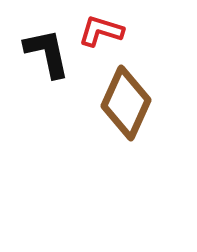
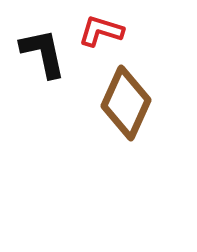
black L-shape: moved 4 px left
